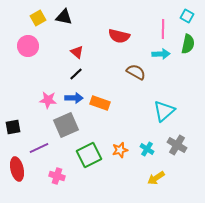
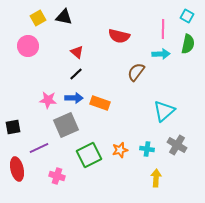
brown semicircle: rotated 84 degrees counterclockwise
cyan cross: rotated 24 degrees counterclockwise
yellow arrow: rotated 126 degrees clockwise
